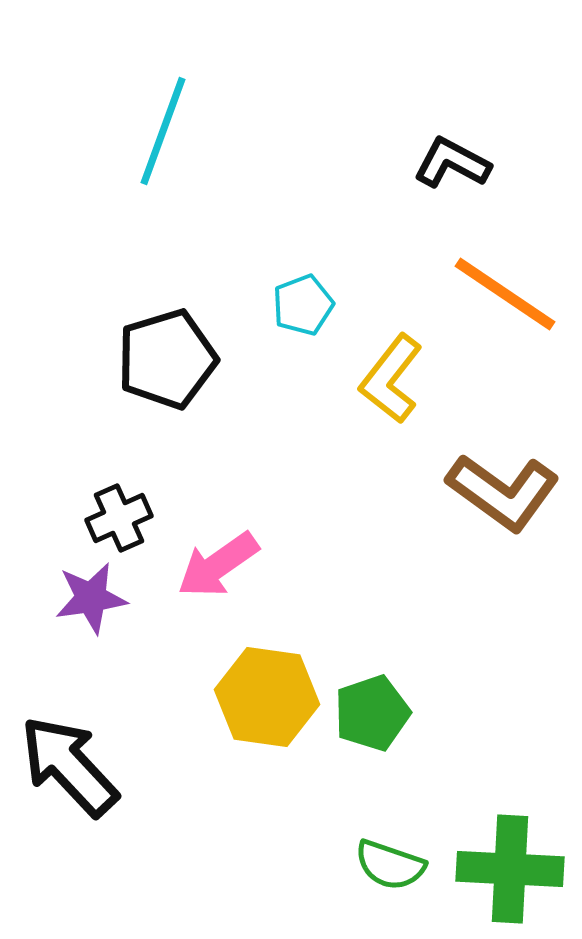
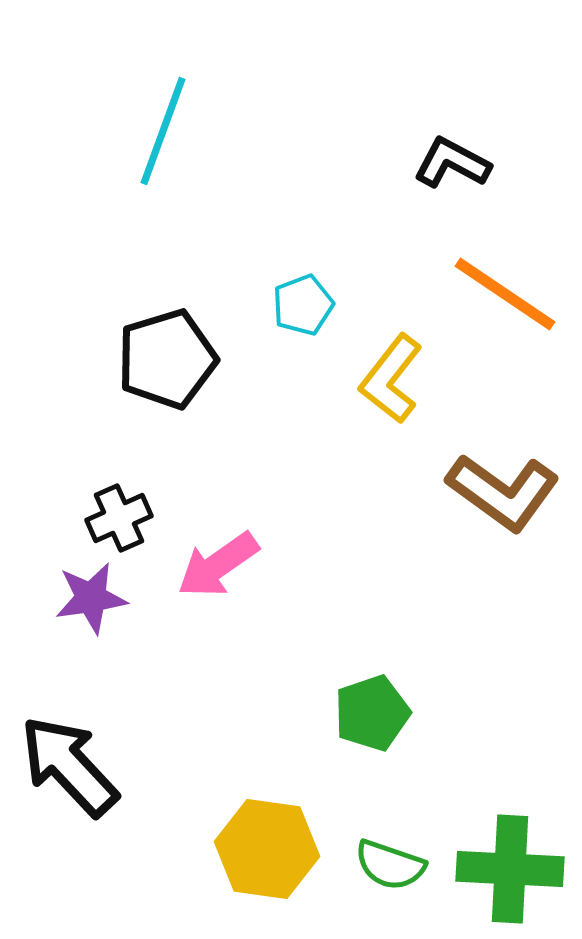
yellow hexagon: moved 152 px down
